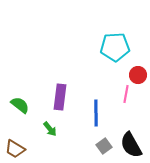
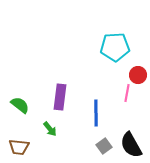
pink line: moved 1 px right, 1 px up
brown trapezoid: moved 4 px right, 2 px up; rotated 25 degrees counterclockwise
